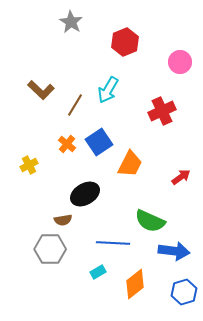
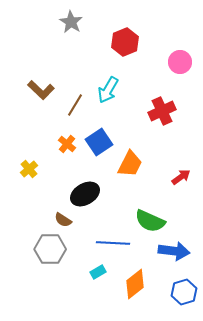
yellow cross: moved 4 px down; rotated 12 degrees counterclockwise
brown semicircle: rotated 42 degrees clockwise
